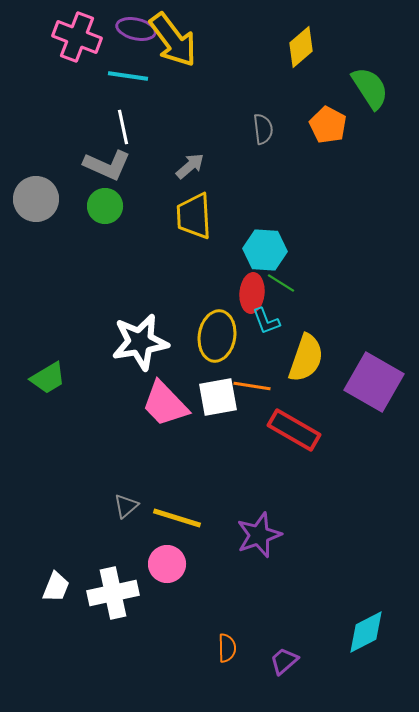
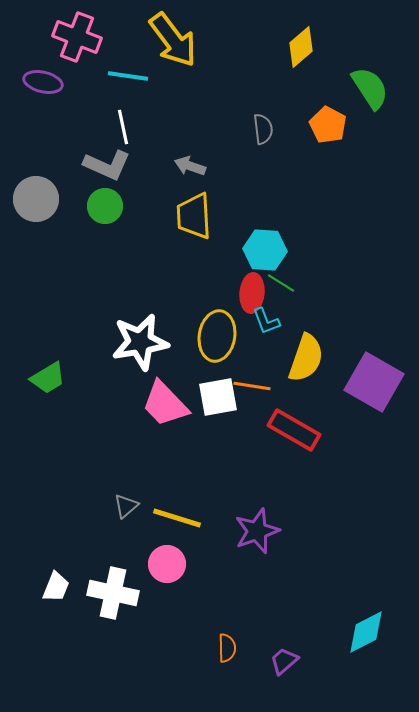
purple ellipse: moved 93 px left, 53 px down
gray arrow: rotated 120 degrees counterclockwise
purple star: moved 2 px left, 4 px up
white cross: rotated 24 degrees clockwise
